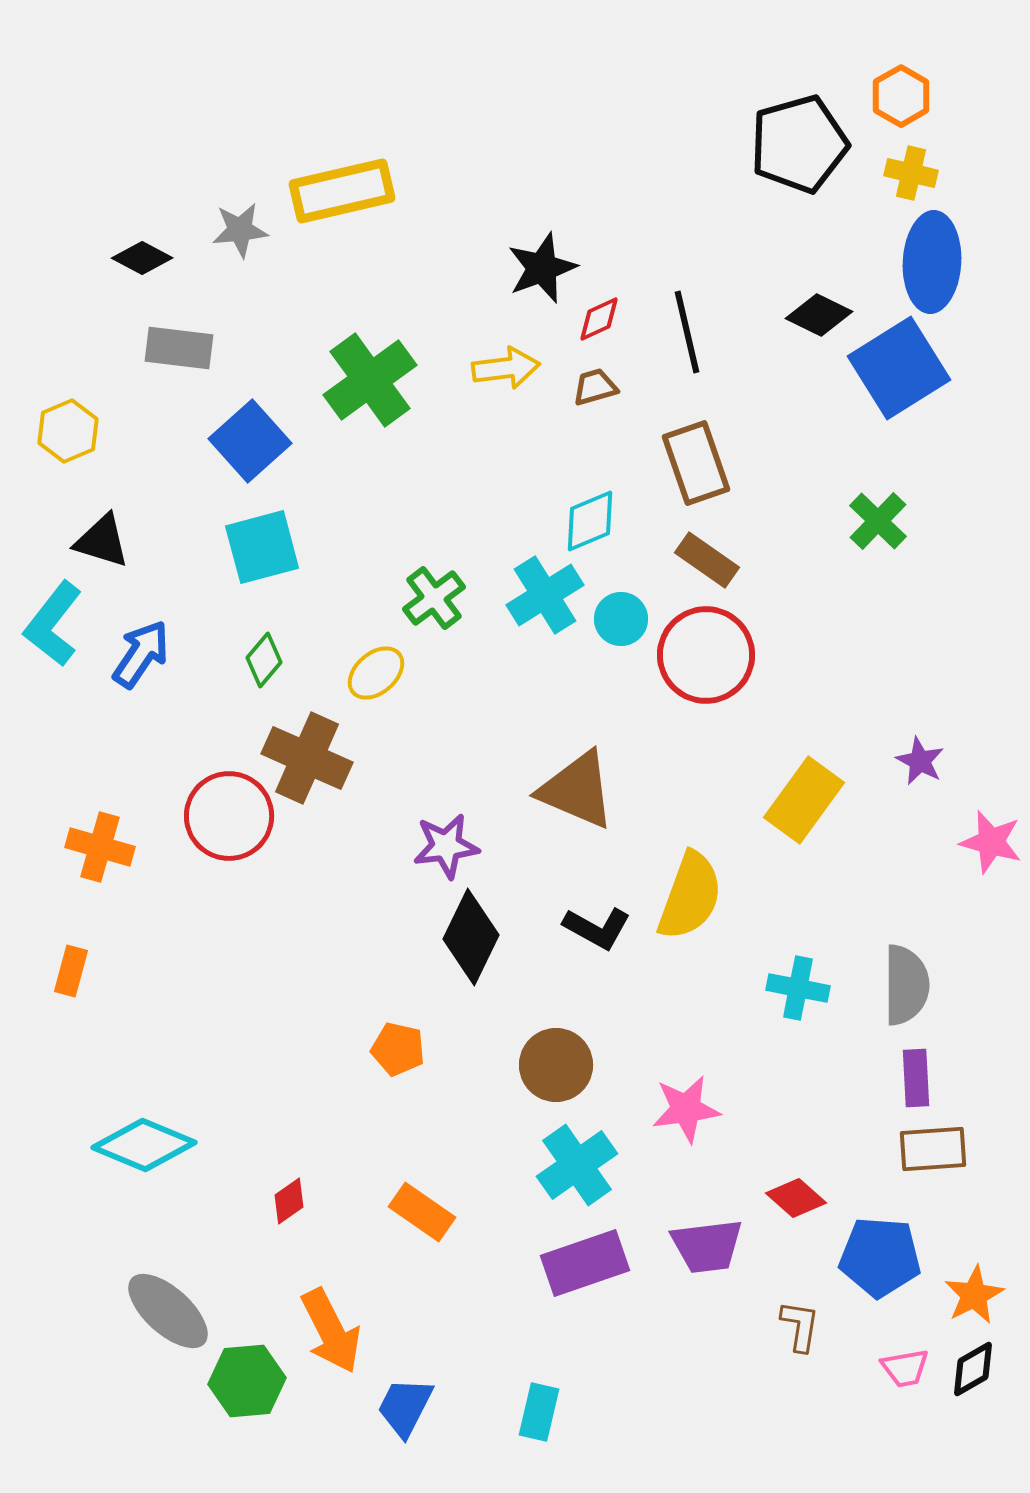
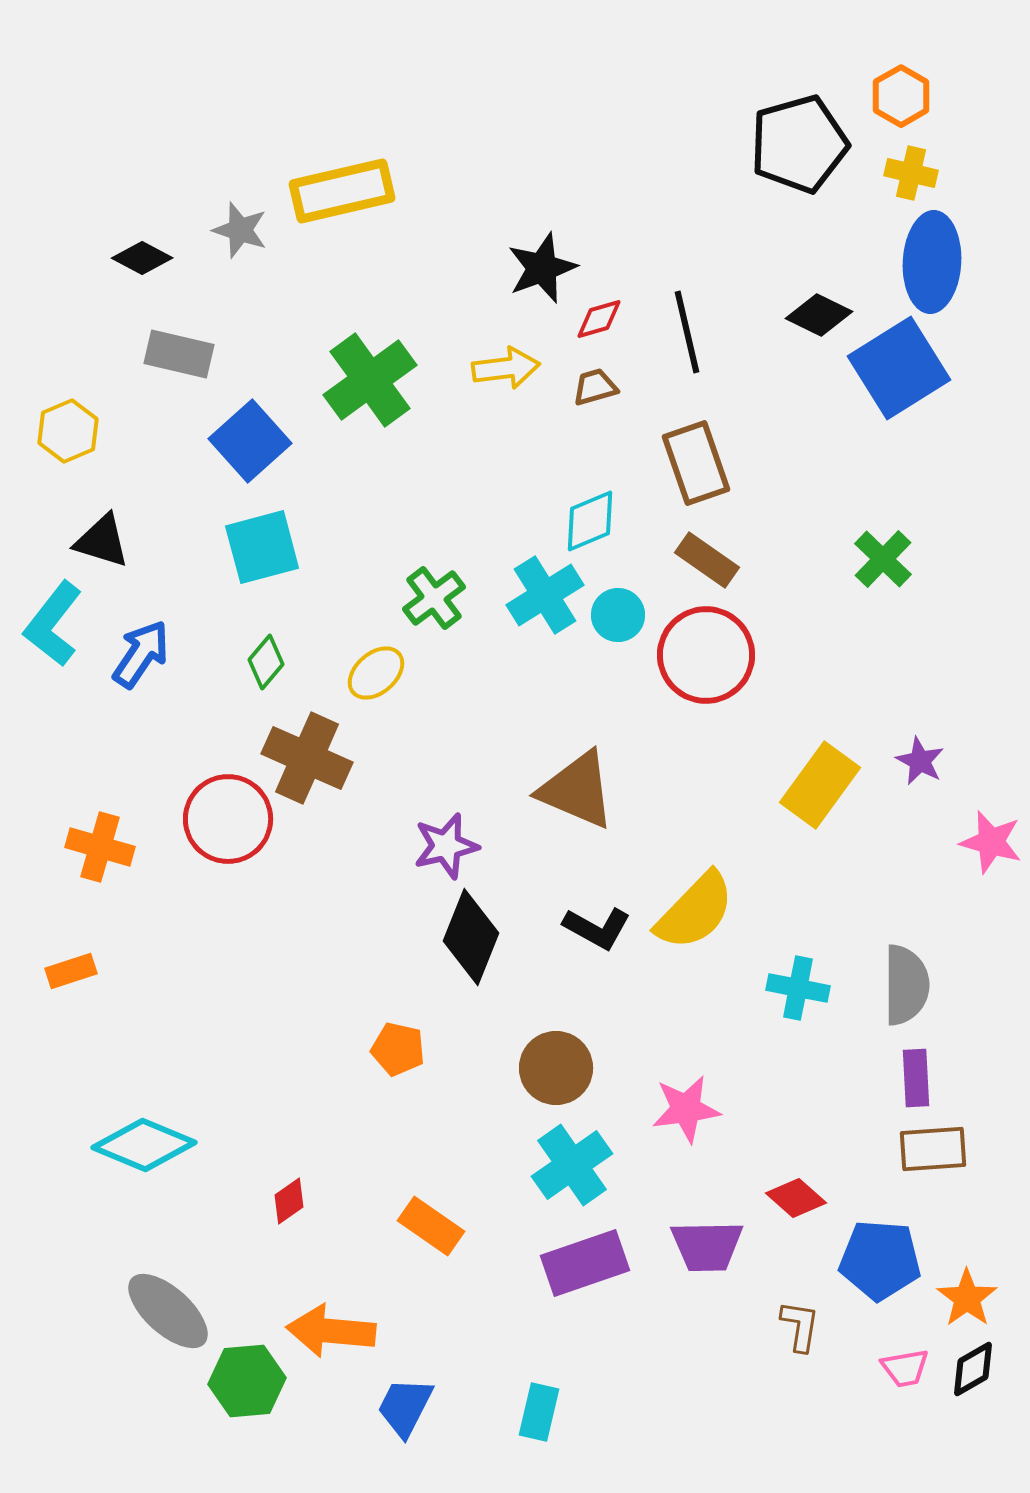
gray star at (240, 230): rotated 24 degrees clockwise
red diamond at (599, 319): rotated 9 degrees clockwise
gray rectangle at (179, 348): moved 6 px down; rotated 6 degrees clockwise
green cross at (878, 521): moved 5 px right, 38 px down
cyan circle at (621, 619): moved 3 px left, 4 px up
green diamond at (264, 660): moved 2 px right, 2 px down
yellow rectangle at (804, 800): moved 16 px right, 15 px up
red circle at (229, 816): moved 1 px left, 3 px down
purple star at (446, 846): rotated 6 degrees counterclockwise
yellow semicircle at (690, 896): moved 5 px right, 15 px down; rotated 24 degrees clockwise
black diamond at (471, 937): rotated 4 degrees counterclockwise
orange rectangle at (71, 971): rotated 57 degrees clockwise
brown circle at (556, 1065): moved 3 px down
cyan cross at (577, 1165): moved 5 px left
orange rectangle at (422, 1212): moved 9 px right, 14 px down
purple trapezoid at (707, 1246): rotated 6 degrees clockwise
blue pentagon at (880, 1257): moved 3 px down
orange star at (974, 1295): moved 7 px left, 3 px down; rotated 8 degrees counterclockwise
orange arrow at (331, 1331): rotated 122 degrees clockwise
